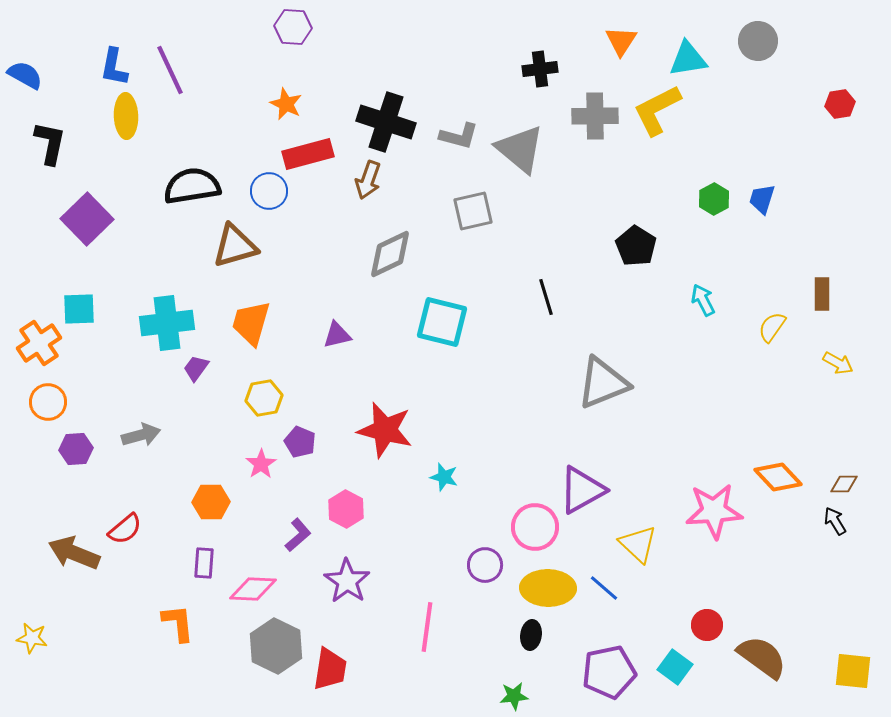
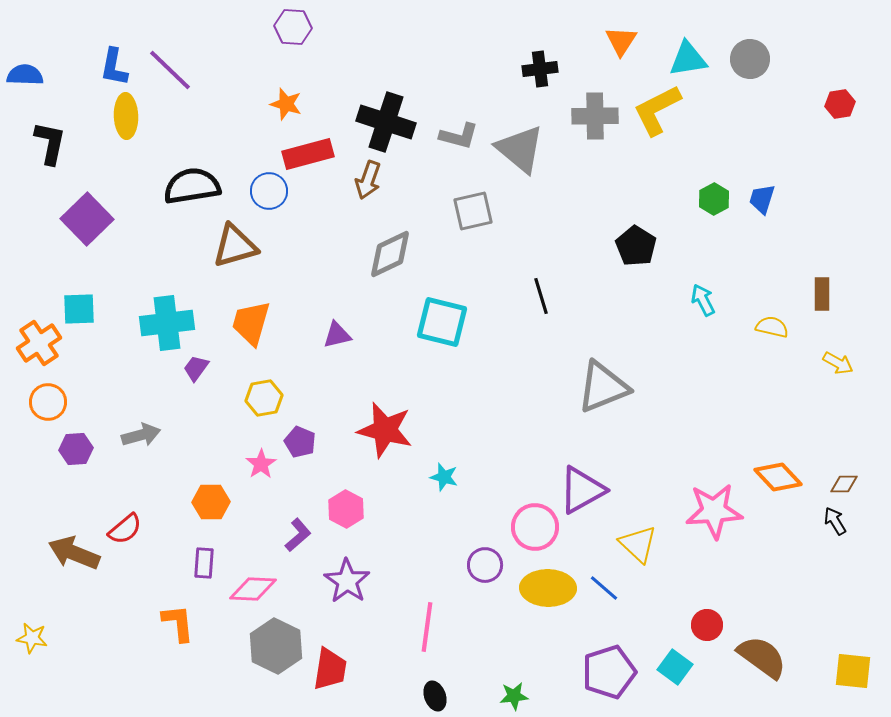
gray circle at (758, 41): moved 8 px left, 18 px down
purple line at (170, 70): rotated 21 degrees counterclockwise
blue semicircle at (25, 75): rotated 27 degrees counterclockwise
orange star at (286, 104): rotated 8 degrees counterclockwise
black line at (546, 297): moved 5 px left, 1 px up
yellow semicircle at (772, 327): rotated 68 degrees clockwise
gray triangle at (603, 383): moved 4 px down
black ellipse at (531, 635): moved 96 px left, 61 px down; rotated 28 degrees counterclockwise
purple pentagon at (609, 672): rotated 6 degrees counterclockwise
